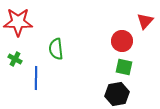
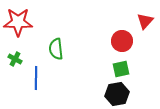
green square: moved 3 px left, 2 px down; rotated 24 degrees counterclockwise
